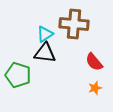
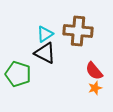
brown cross: moved 4 px right, 7 px down
black triangle: rotated 20 degrees clockwise
red semicircle: moved 9 px down
green pentagon: moved 1 px up
